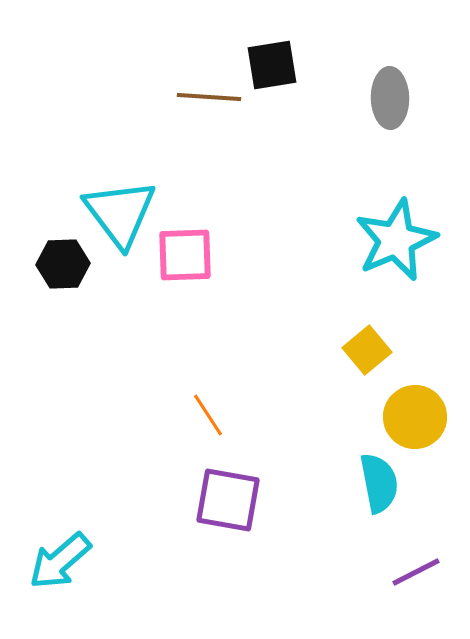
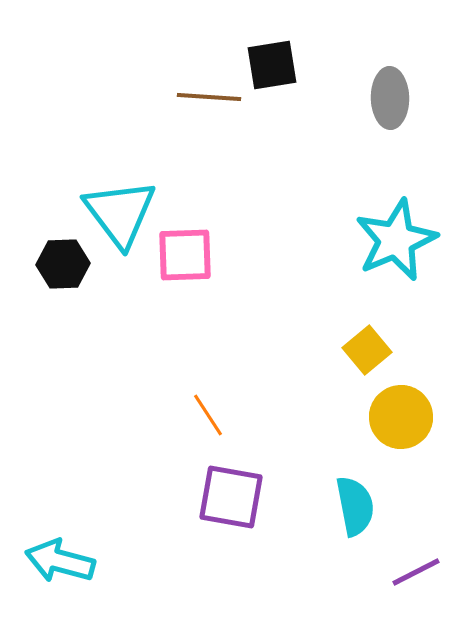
yellow circle: moved 14 px left
cyan semicircle: moved 24 px left, 23 px down
purple square: moved 3 px right, 3 px up
cyan arrow: rotated 56 degrees clockwise
